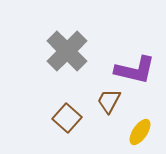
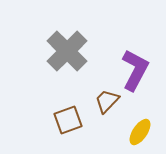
purple L-shape: rotated 75 degrees counterclockwise
brown trapezoid: moved 2 px left; rotated 16 degrees clockwise
brown square: moved 1 px right, 2 px down; rotated 28 degrees clockwise
